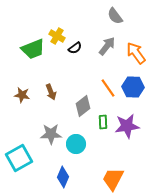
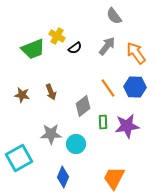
gray semicircle: moved 1 px left
blue hexagon: moved 2 px right
orange trapezoid: moved 1 px right, 1 px up
